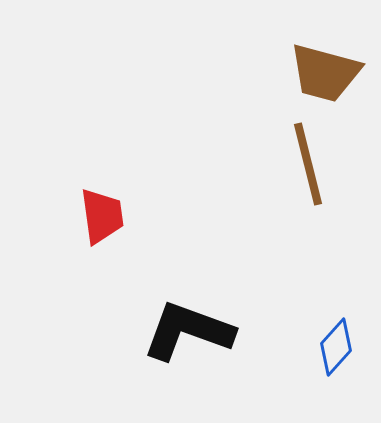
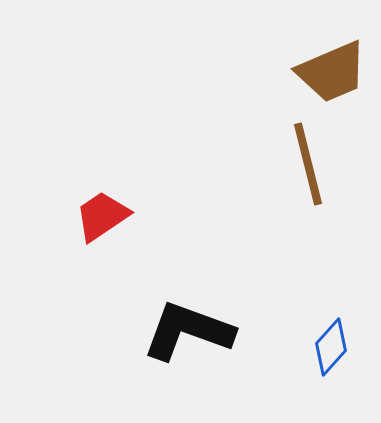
brown trapezoid: moved 7 px right, 1 px up; rotated 38 degrees counterclockwise
red trapezoid: rotated 116 degrees counterclockwise
blue diamond: moved 5 px left
